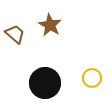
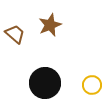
brown star: rotated 20 degrees clockwise
yellow circle: moved 7 px down
